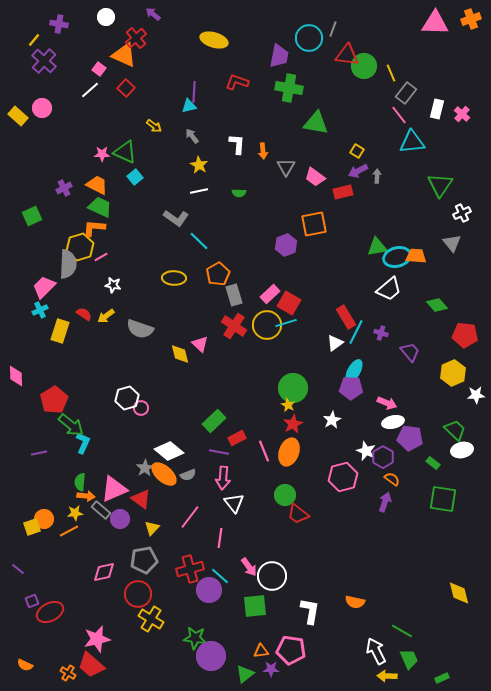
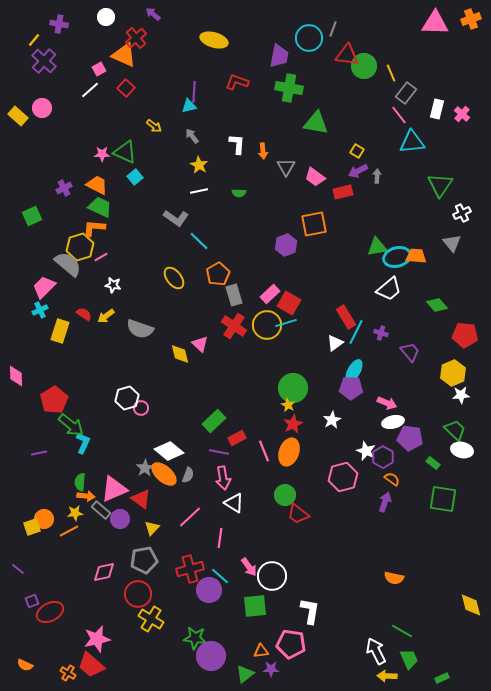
pink square at (99, 69): rotated 24 degrees clockwise
gray semicircle at (68, 264): rotated 52 degrees counterclockwise
yellow ellipse at (174, 278): rotated 50 degrees clockwise
white star at (476, 395): moved 15 px left
white ellipse at (462, 450): rotated 25 degrees clockwise
gray semicircle at (188, 475): rotated 49 degrees counterclockwise
pink arrow at (223, 478): rotated 15 degrees counterclockwise
white triangle at (234, 503): rotated 20 degrees counterclockwise
pink line at (190, 517): rotated 10 degrees clockwise
yellow diamond at (459, 593): moved 12 px right, 12 px down
orange semicircle at (355, 602): moved 39 px right, 24 px up
pink pentagon at (291, 650): moved 6 px up
